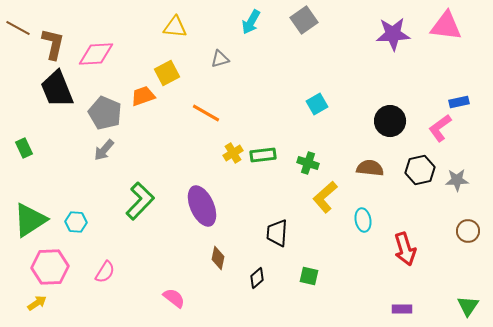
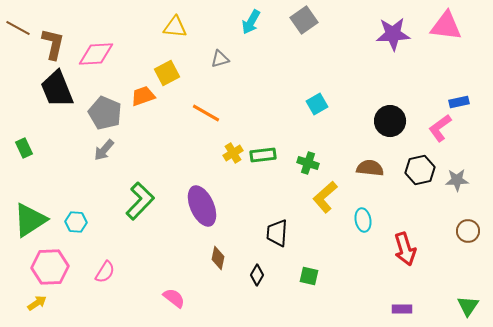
black diamond at (257, 278): moved 3 px up; rotated 20 degrees counterclockwise
